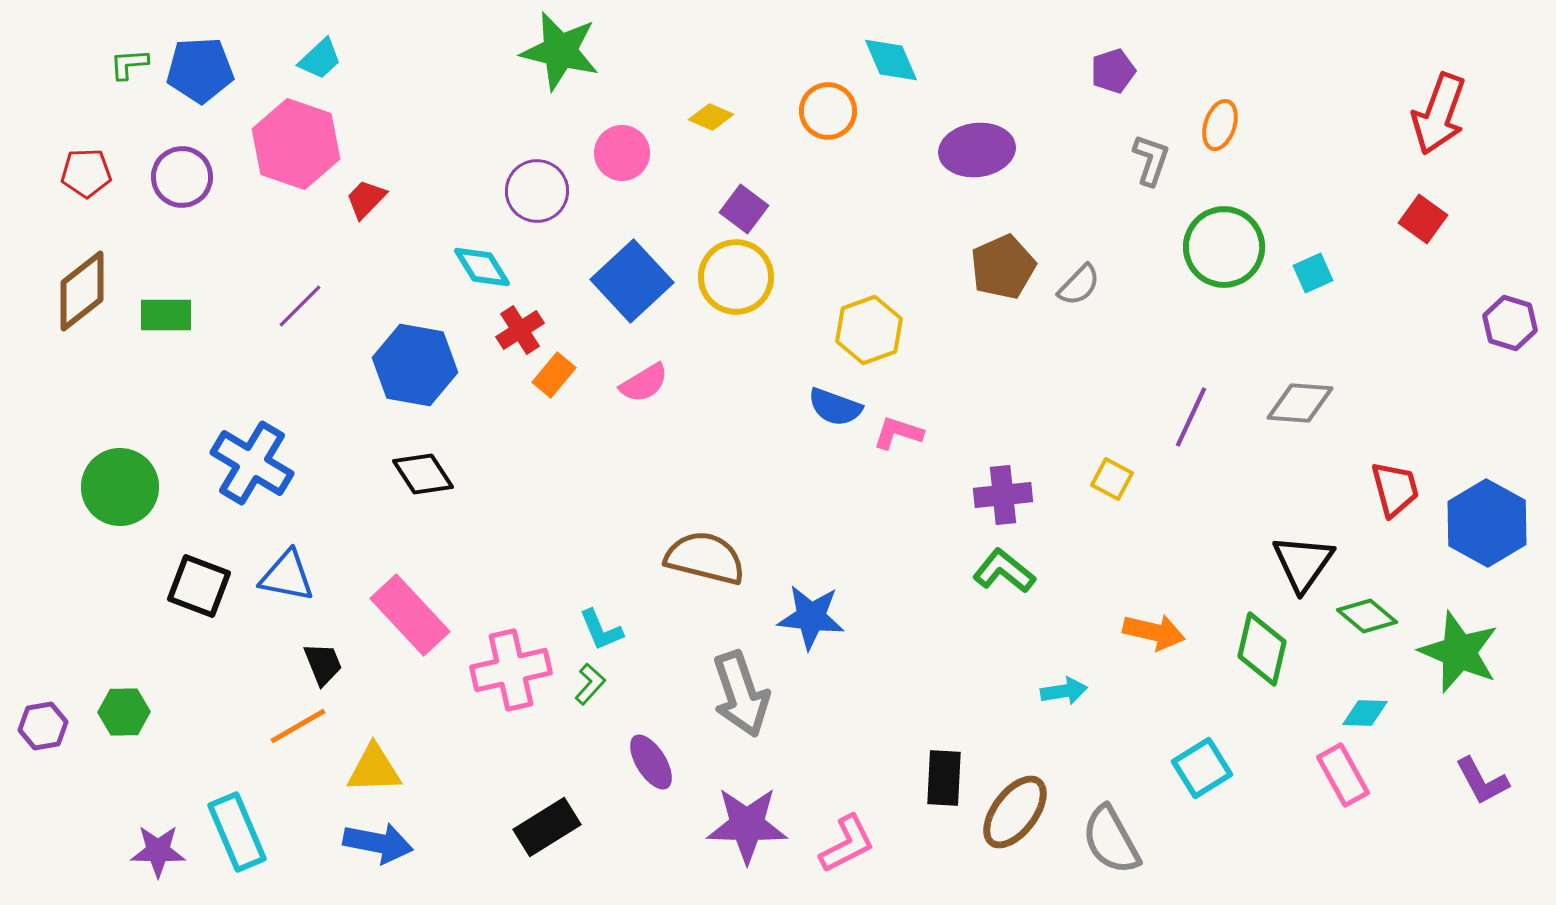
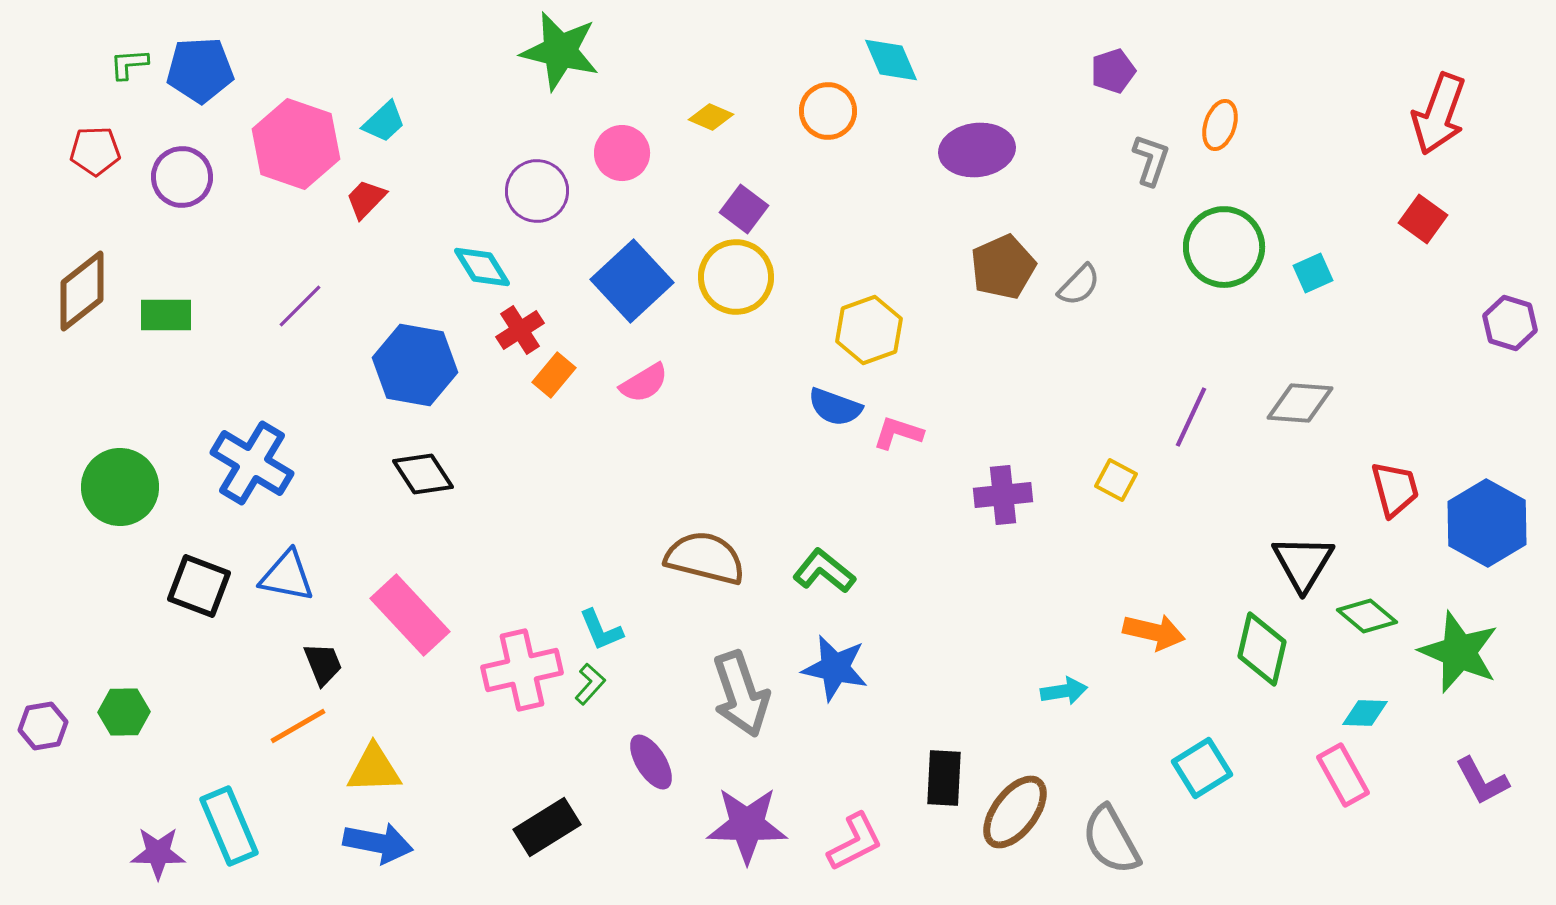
cyan trapezoid at (320, 59): moved 64 px right, 63 px down
red pentagon at (86, 173): moved 9 px right, 22 px up
yellow square at (1112, 479): moved 4 px right, 1 px down
black triangle at (1303, 563): rotated 4 degrees counterclockwise
green L-shape at (1004, 571): moved 180 px left
blue star at (811, 617): moved 24 px right, 51 px down; rotated 6 degrees clockwise
pink cross at (511, 670): moved 11 px right
cyan rectangle at (237, 832): moved 8 px left, 6 px up
pink L-shape at (847, 844): moved 8 px right, 2 px up
purple star at (158, 851): moved 2 px down
